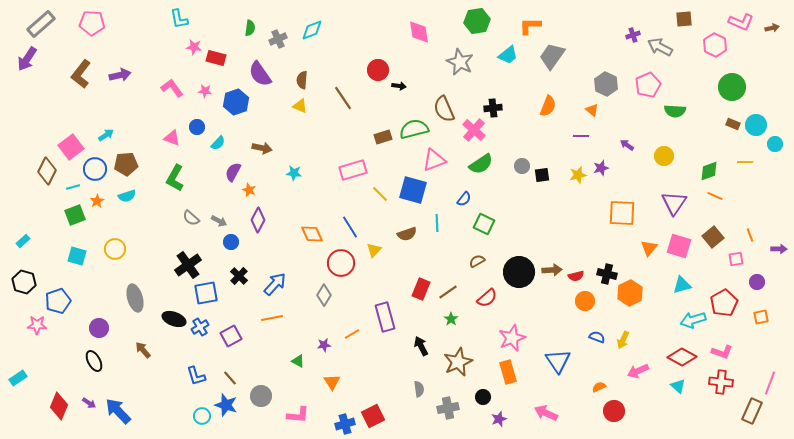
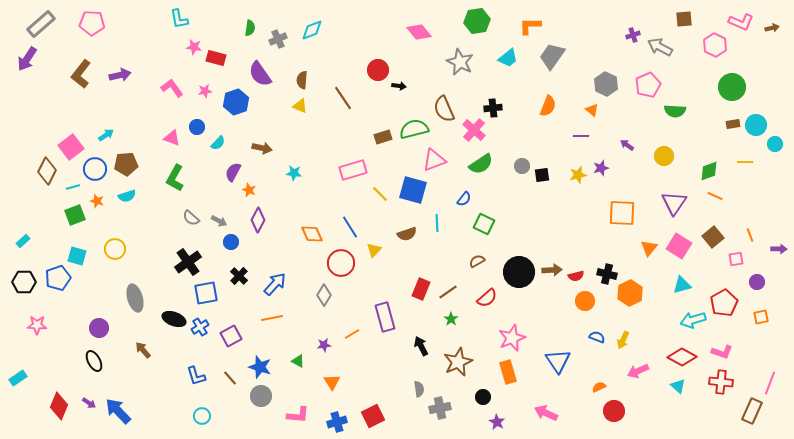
pink diamond at (419, 32): rotated 30 degrees counterclockwise
cyan trapezoid at (508, 55): moved 3 px down
pink star at (205, 91): rotated 16 degrees counterclockwise
brown rectangle at (733, 124): rotated 32 degrees counterclockwise
orange star at (97, 201): rotated 24 degrees counterclockwise
pink square at (679, 246): rotated 15 degrees clockwise
black cross at (188, 265): moved 3 px up
black hexagon at (24, 282): rotated 15 degrees counterclockwise
blue pentagon at (58, 301): moved 23 px up
blue star at (226, 405): moved 34 px right, 38 px up
gray cross at (448, 408): moved 8 px left
purple star at (499, 419): moved 2 px left, 3 px down; rotated 21 degrees counterclockwise
blue cross at (345, 424): moved 8 px left, 2 px up
